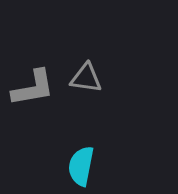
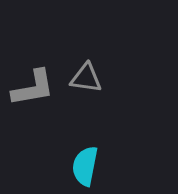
cyan semicircle: moved 4 px right
